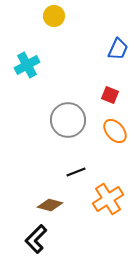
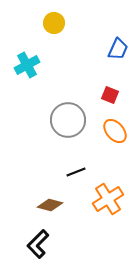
yellow circle: moved 7 px down
black L-shape: moved 2 px right, 5 px down
